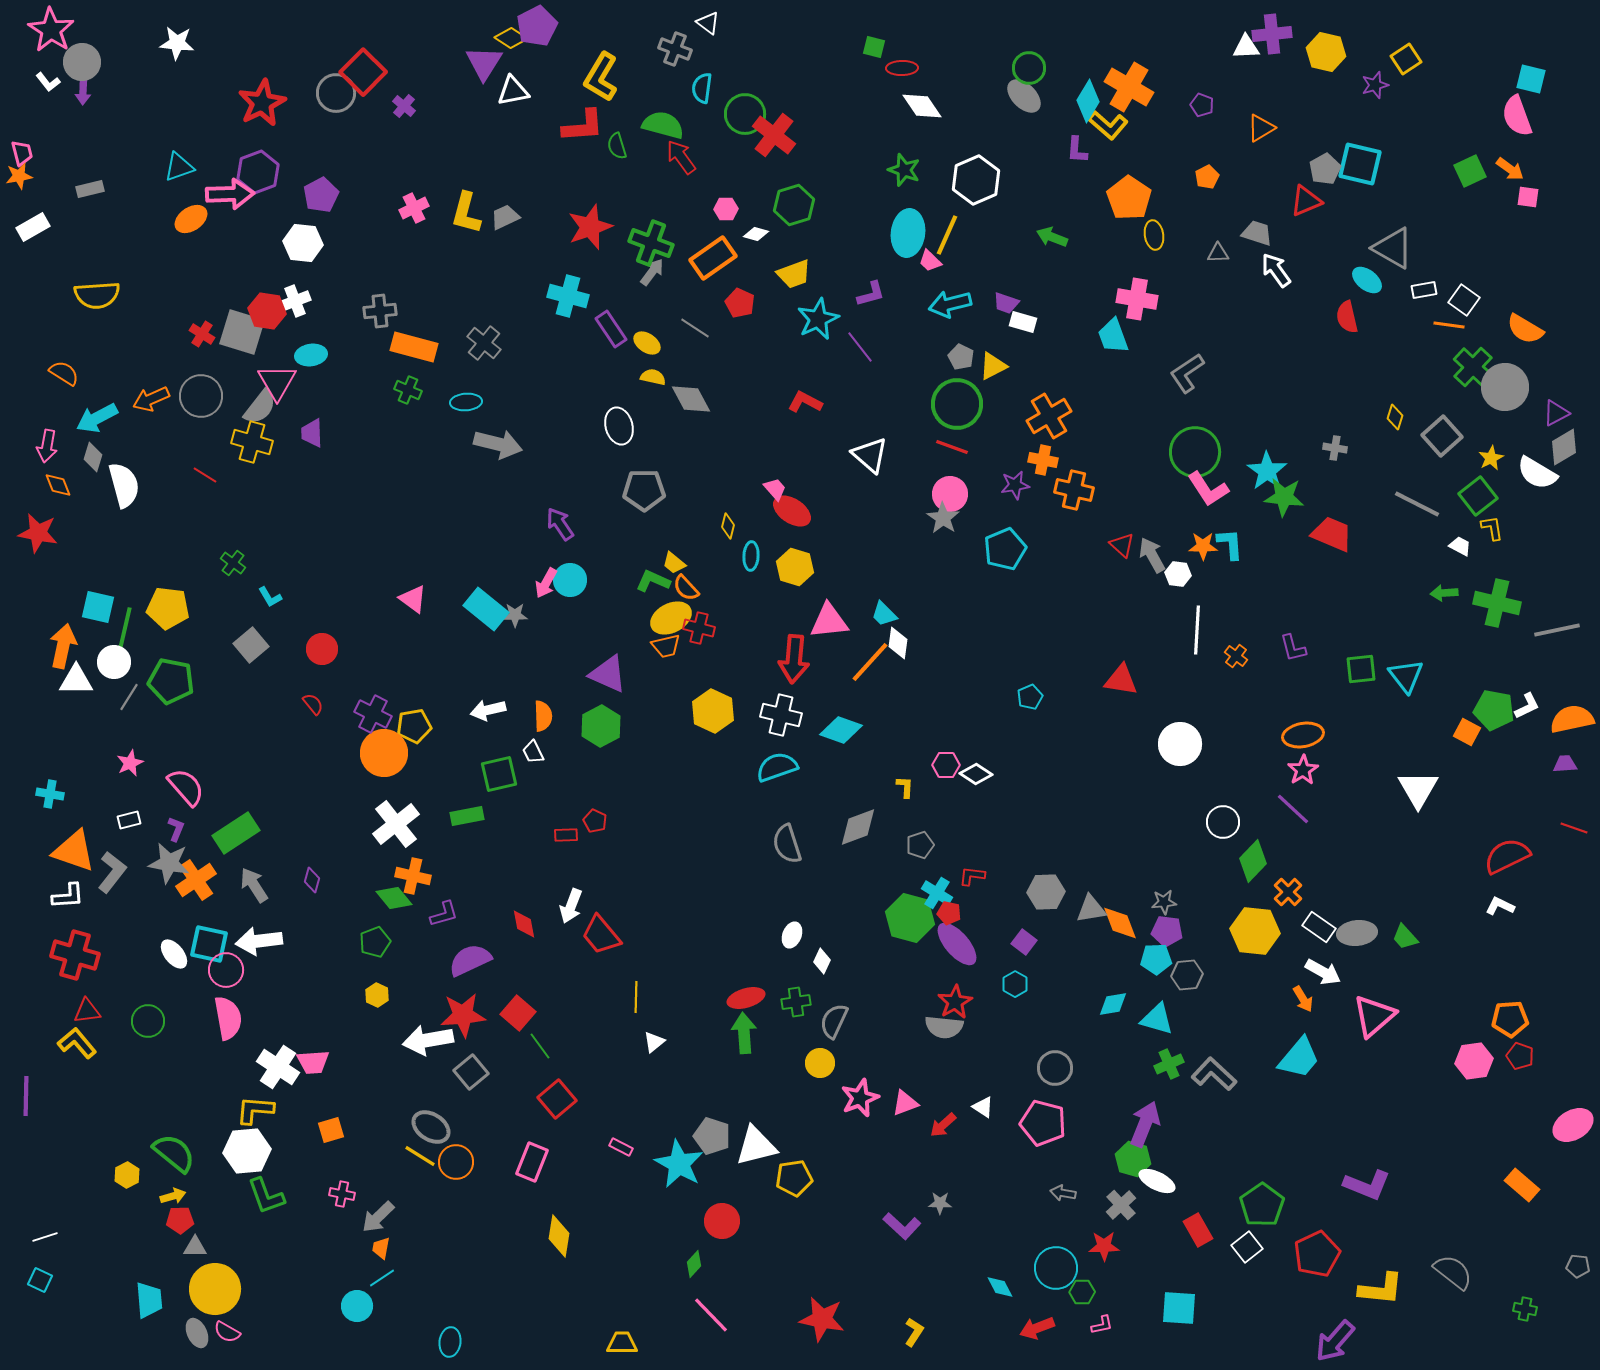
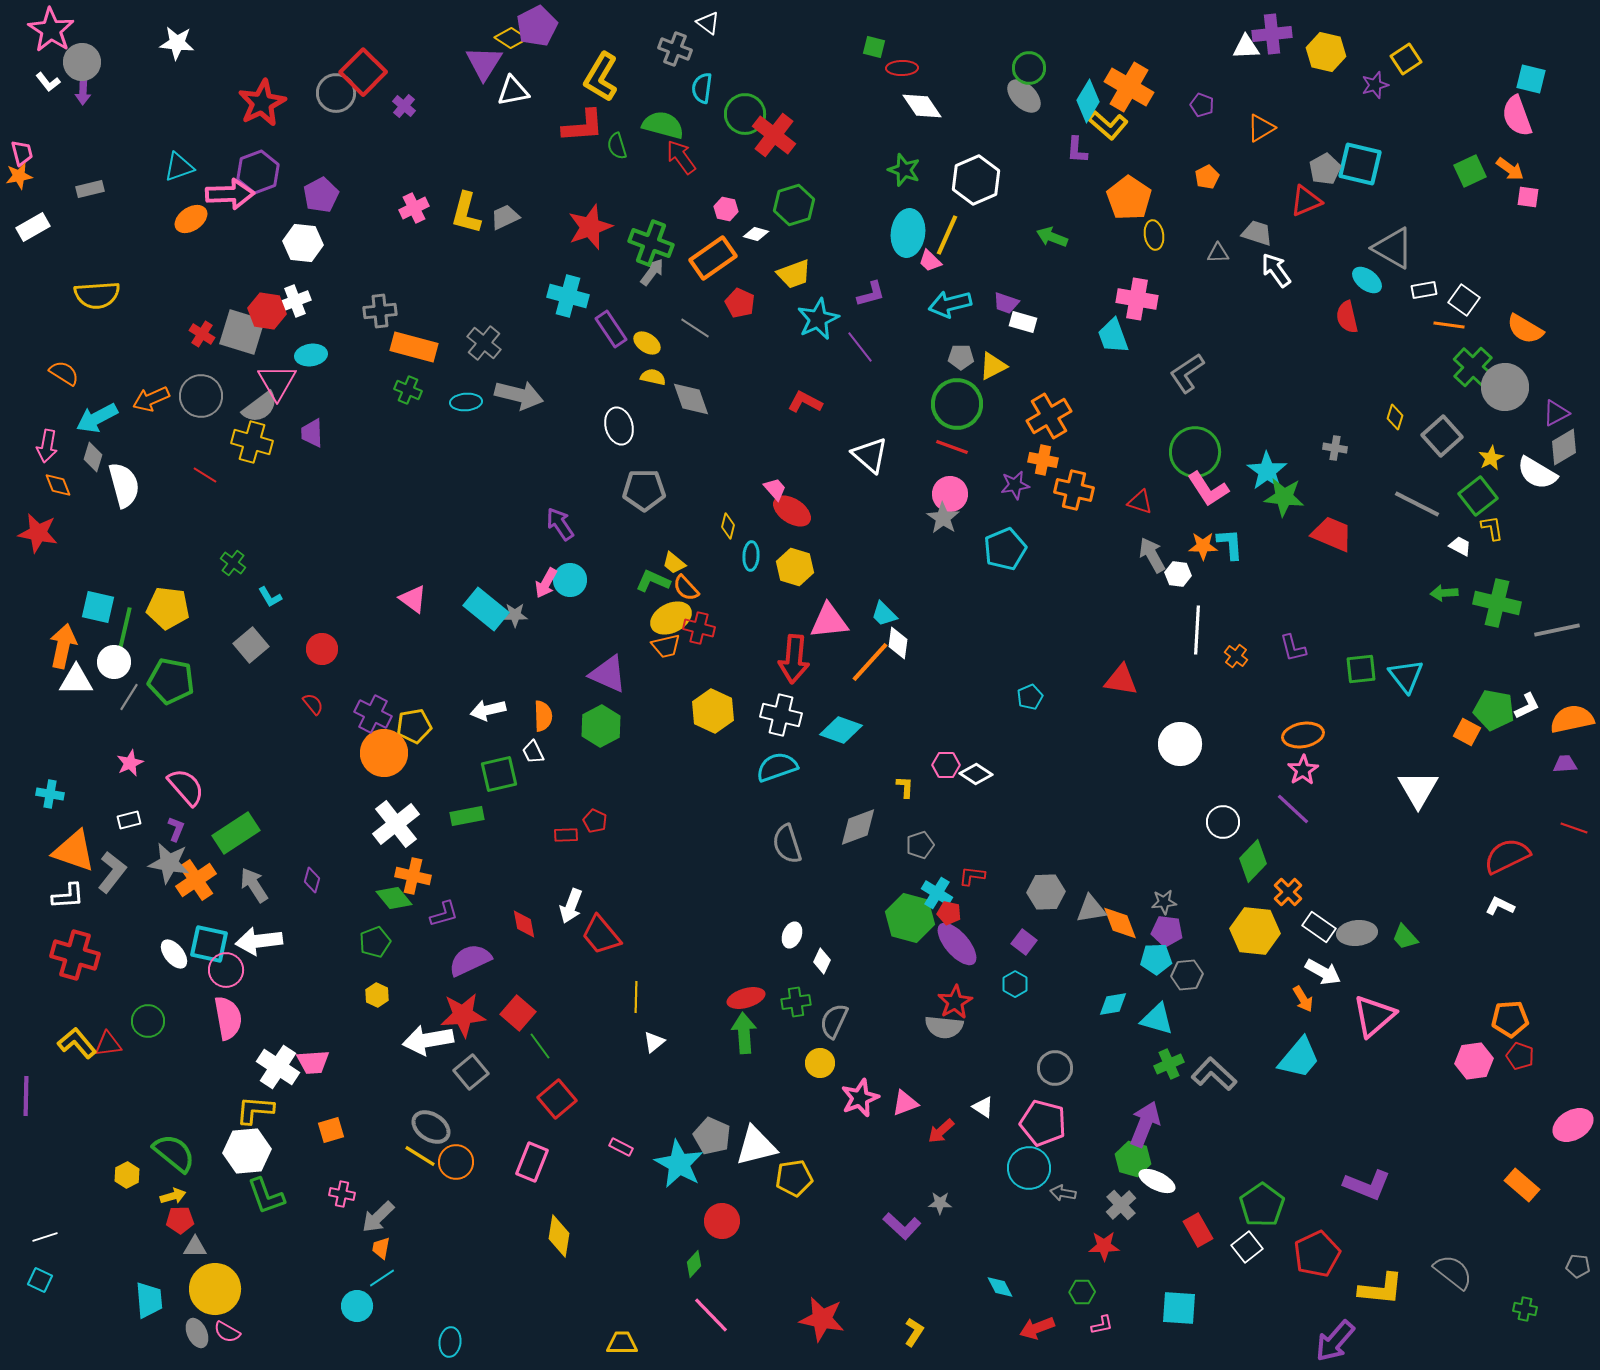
pink hexagon at (726, 209): rotated 15 degrees clockwise
gray pentagon at (961, 357): rotated 25 degrees counterclockwise
gray diamond at (691, 399): rotated 9 degrees clockwise
gray semicircle at (260, 407): rotated 15 degrees clockwise
gray arrow at (498, 444): moved 21 px right, 49 px up
red triangle at (1122, 545): moved 18 px right, 43 px up; rotated 24 degrees counterclockwise
red triangle at (87, 1011): moved 21 px right, 33 px down
red arrow at (943, 1125): moved 2 px left, 6 px down
gray pentagon at (712, 1136): rotated 6 degrees clockwise
cyan circle at (1056, 1268): moved 27 px left, 100 px up
